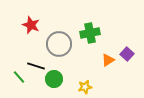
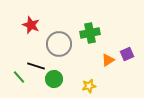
purple square: rotated 24 degrees clockwise
yellow star: moved 4 px right, 1 px up
